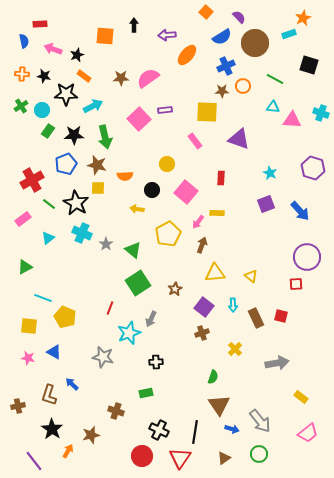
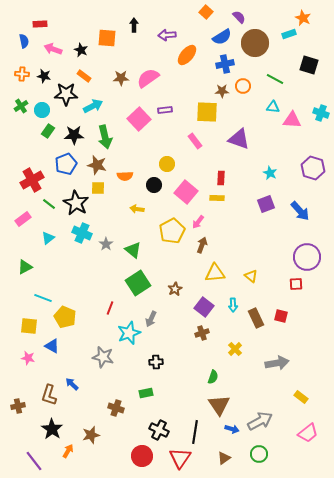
orange star at (303, 18): rotated 21 degrees counterclockwise
orange square at (105, 36): moved 2 px right, 2 px down
black star at (77, 55): moved 4 px right, 5 px up; rotated 24 degrees counterclockwise
blue cross at (226, 66): moved 1 px left, 2 px up; rotated 12 degrees clockwise
black circle at (152, 190): moved 2 px right, 5 px up
yellow rectangle at (217, 213): moved 15 px up
yellow pentagon at (168, 234): moved 4 px right, 3 px up
blue triangle at (54, 352): moved 2 px left, 6 px up
brown cross at (116, 411): moved 3 px up
gray arrow at (260, 421): rotated 80 degrees counterclockwise
